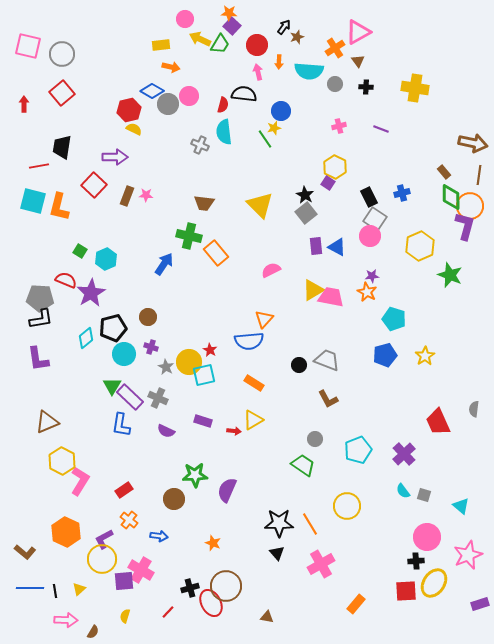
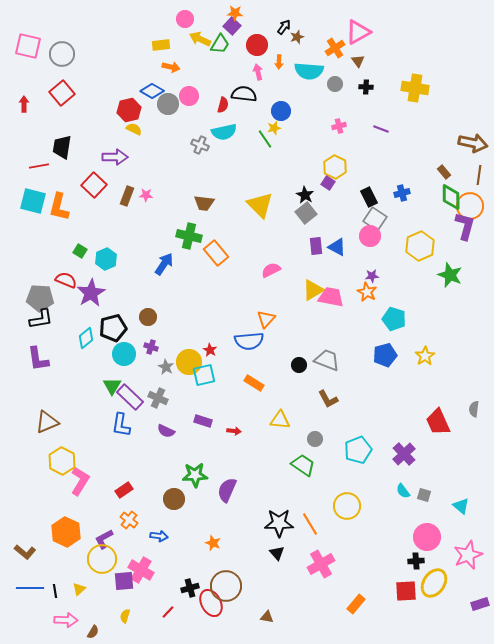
orange star at (229, 13): moved 6 px right
cyan semicircle at (224, 132): rotated 95 degrees counterclockwise
orange triangle at (264, 319): moved 2 px right
yellow triangle at (253, 420): moved 27 px right; rotated 35 degrees clockwise
